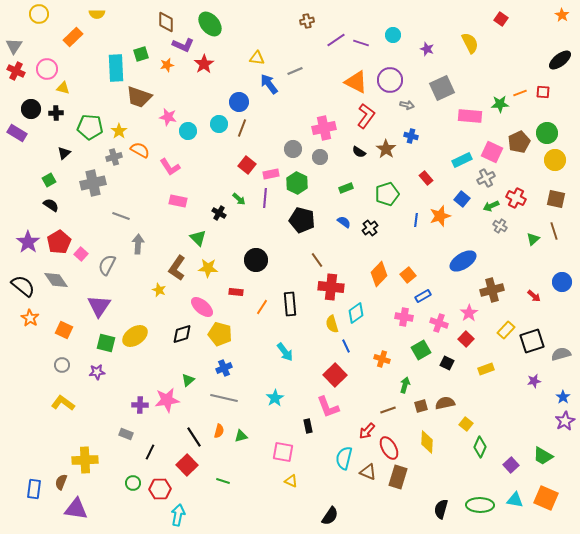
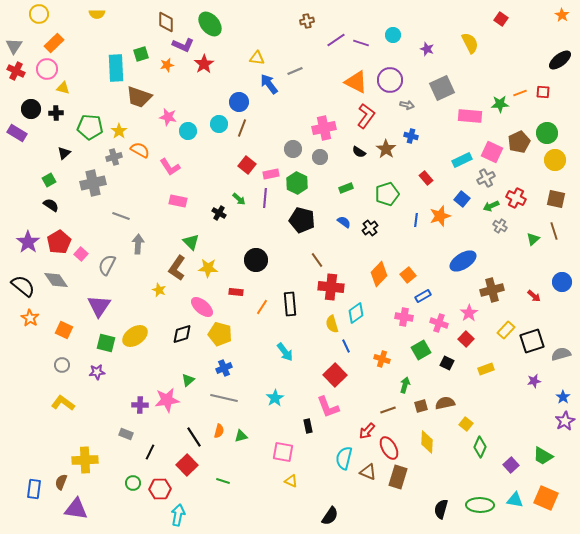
orange rectangle at (73, 37): moved 19 px left, 6 px down
green triangle at (198, 238): moved 7 px left, 4 px down
